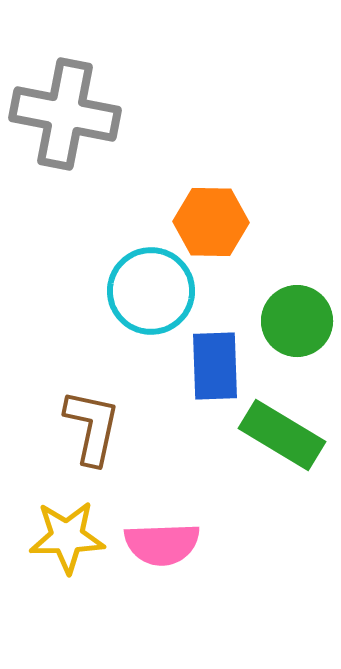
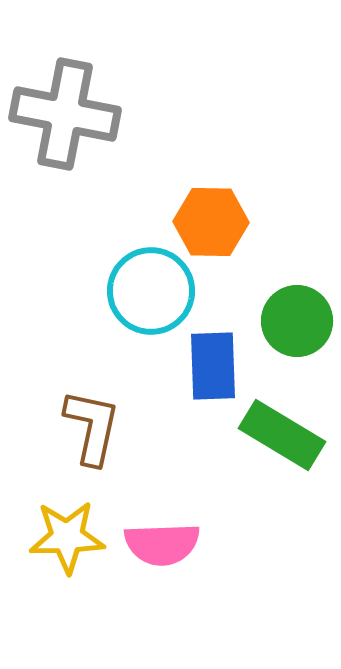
blue rectangle: moved 2 px left
